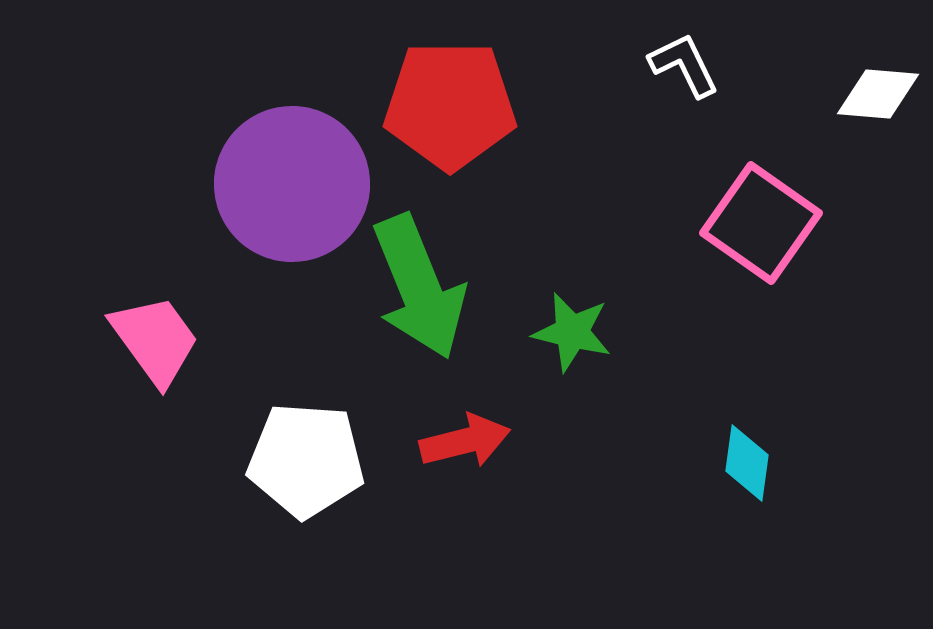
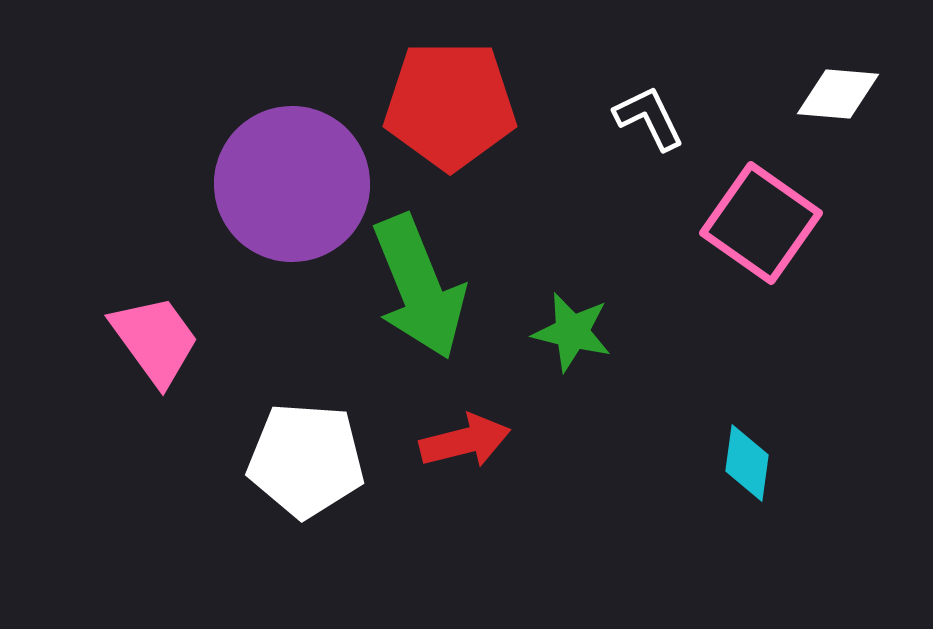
white L-shape: moved 35 px left, 53 px down
white diamond: moved 40 px left
